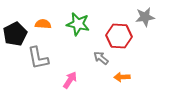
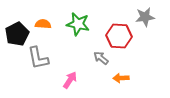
black pentagon: moved 2 px right
orange arrow: moved 1 px left, 1 px down
